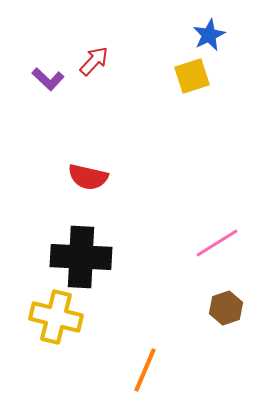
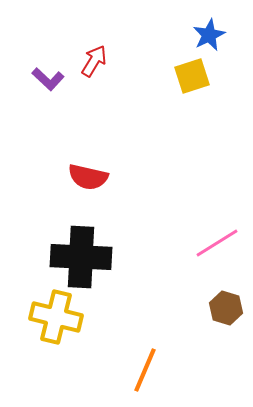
red arrow: rotated 12 degrees counterclockwise
brown hexagon: rotated 24 degrees counterclockwise
